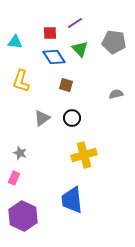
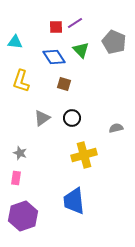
red square: moved 6 px right, 6 px up
gray pentagon: rotated 15 degrees clockwise
green triangle: moved 1 px right, 1 px down
brown square: moved 2 px left, 1 px up
gray semicircle: moved 34 px down
pink rectangle: moved 2 px right; rotated 16 degrees counterclockwise
blue trapezoid: moved 2 px right, 1 px down
purple hexagon: rotated 16 degrees clockwise
